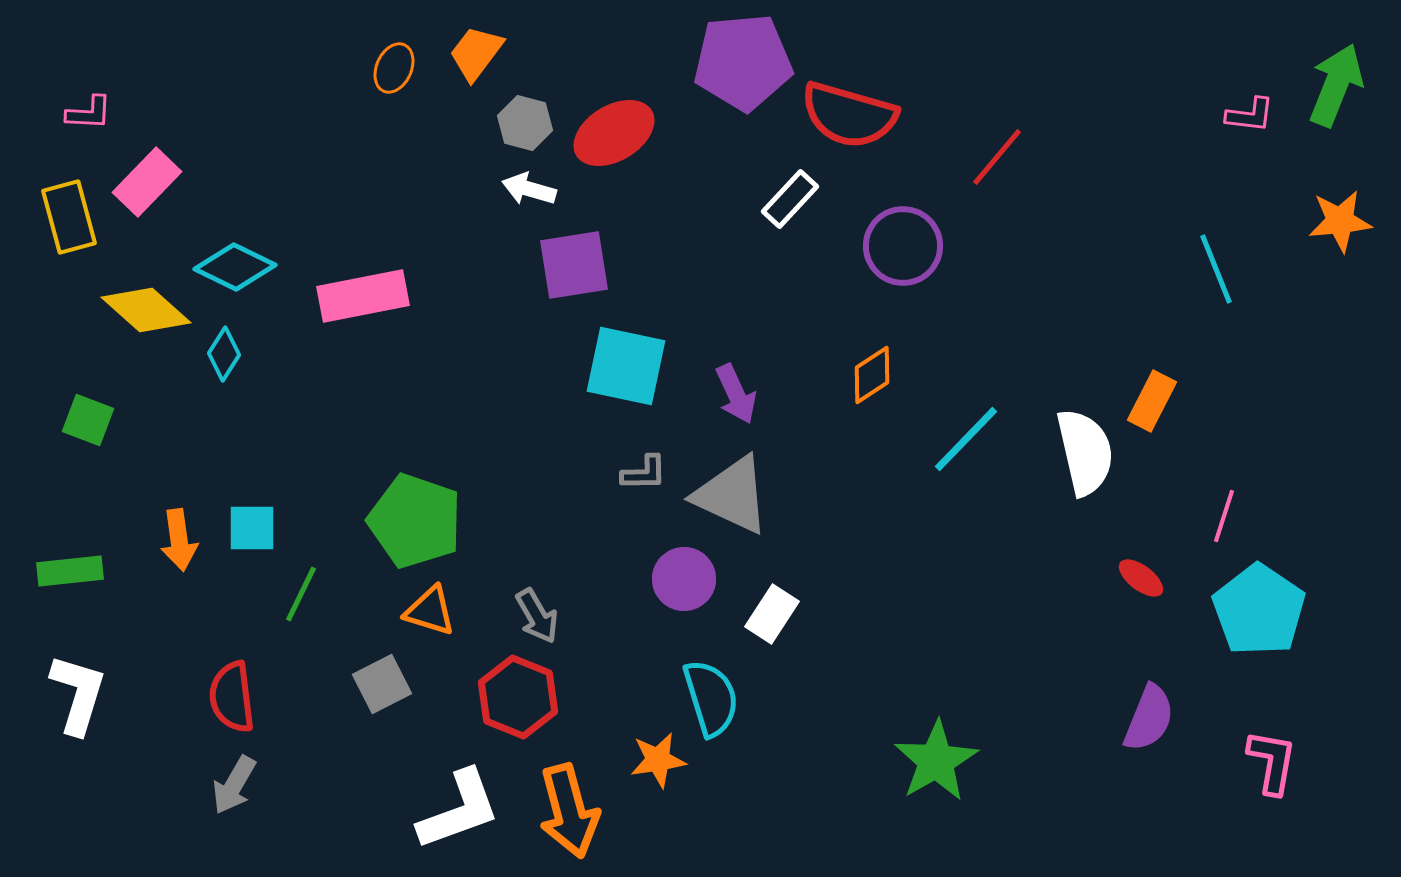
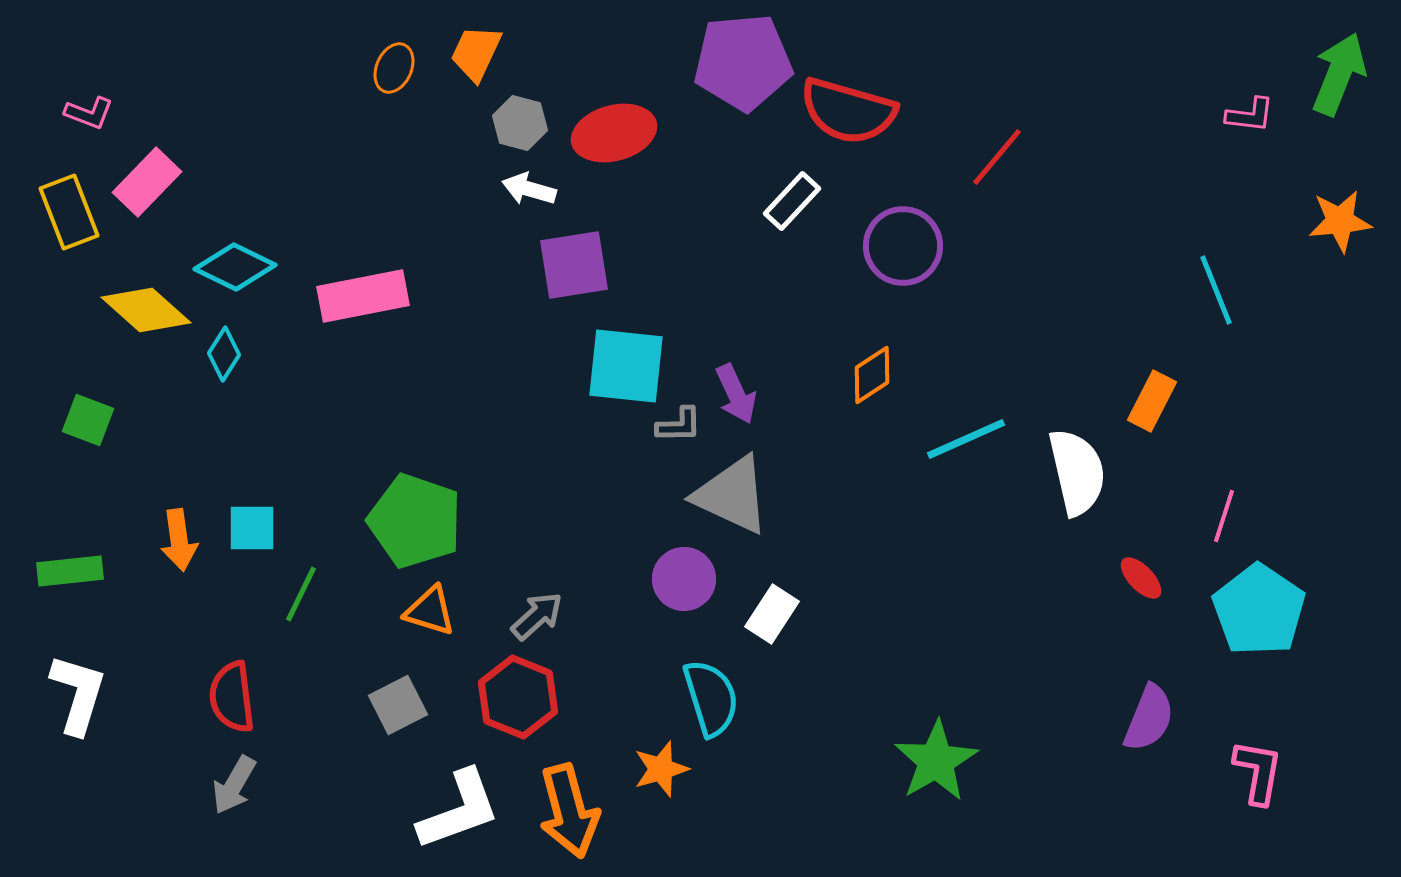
orange trapezoid at (476, 53): rotated 12 degrees counterclockwise
green arrow at (1336, 85): moved 3 px right, 11 px up
pink L-shape at (89, 113): rotated 18 degrees clockwise
red semicircle at (849, 115): moved 1 px left, 4 px up
gray hexagon at (525, 123): moved 5 px left
red ellipse at (614, 133): rotated 16 degrees clockwise
white rectangle at (790, 199): moved 2 px right, 2 px down
yellow rectangle at (69, 217): moved 5 px up; rotated 6 degrees counterclockwise
cyan line at (1216, 269): moved 21 px down
cyan square at (626, 366): rotated 6 degrees counterclockwise
cyan line at (966, 439): rotated 22 degrees clockwise
white semicircle at (1085, 452): moved 8 px left, 20 px down
gray L-shape at (644, 473): moved 35 px right, 48 px up
red ellipse at (1141, 578): rotated 9 degrees clockwise
gray arrow at (537, 616): rotated 102 degrees counterclockwise
gray square at (382, 684): moved 16 px right, 21 px down
orange star at (658, 760): moved 3 px right, 9 px down; rotated 8 degrees counterclockwise
pink L-shape at (1272, 762): moved 14 px left, 10 px down
